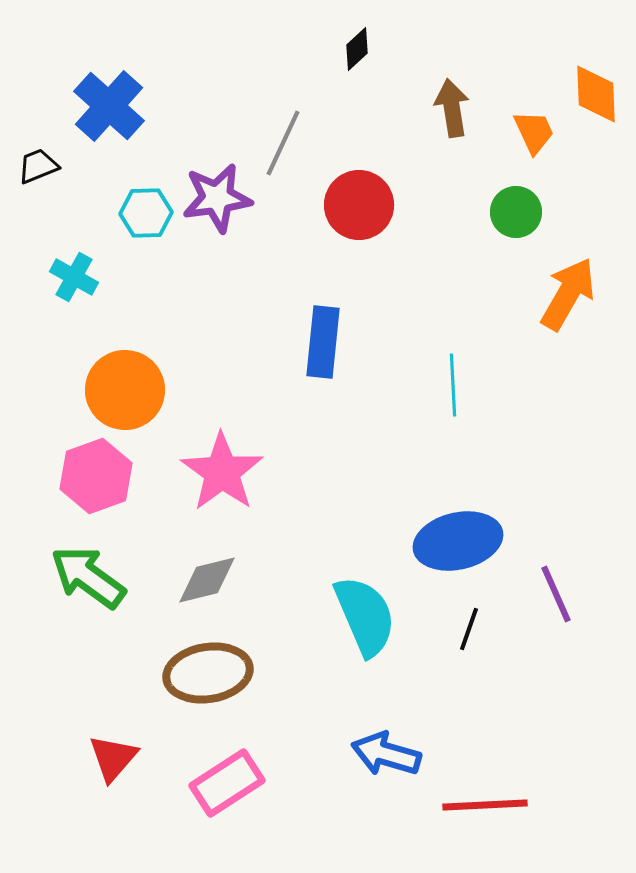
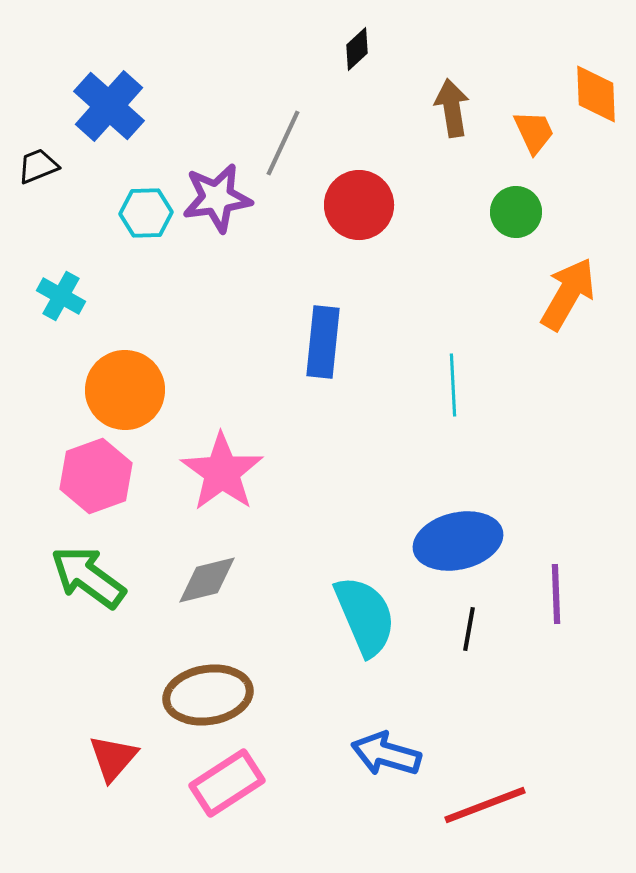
cyan cross: moved 13 px left, 19 px down
purple line: rotated 22 degrees clockwise
black line: rotated 9 degrees counterclockwise
brown ellipse: moved 22 px down
red line: rotated 18 degrees counterclockwise
